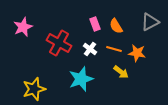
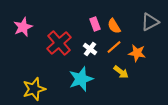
orange semicircle: moved 2 px left
red cross: rotated 20 degrees clockwise
orange line: moved 2 px up; rotated 56 degrees counterclockwise
